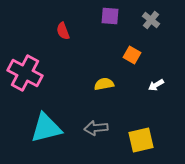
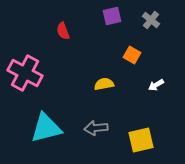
purple square: moved 2 px right; rotated 18 degrees counterclockwise
